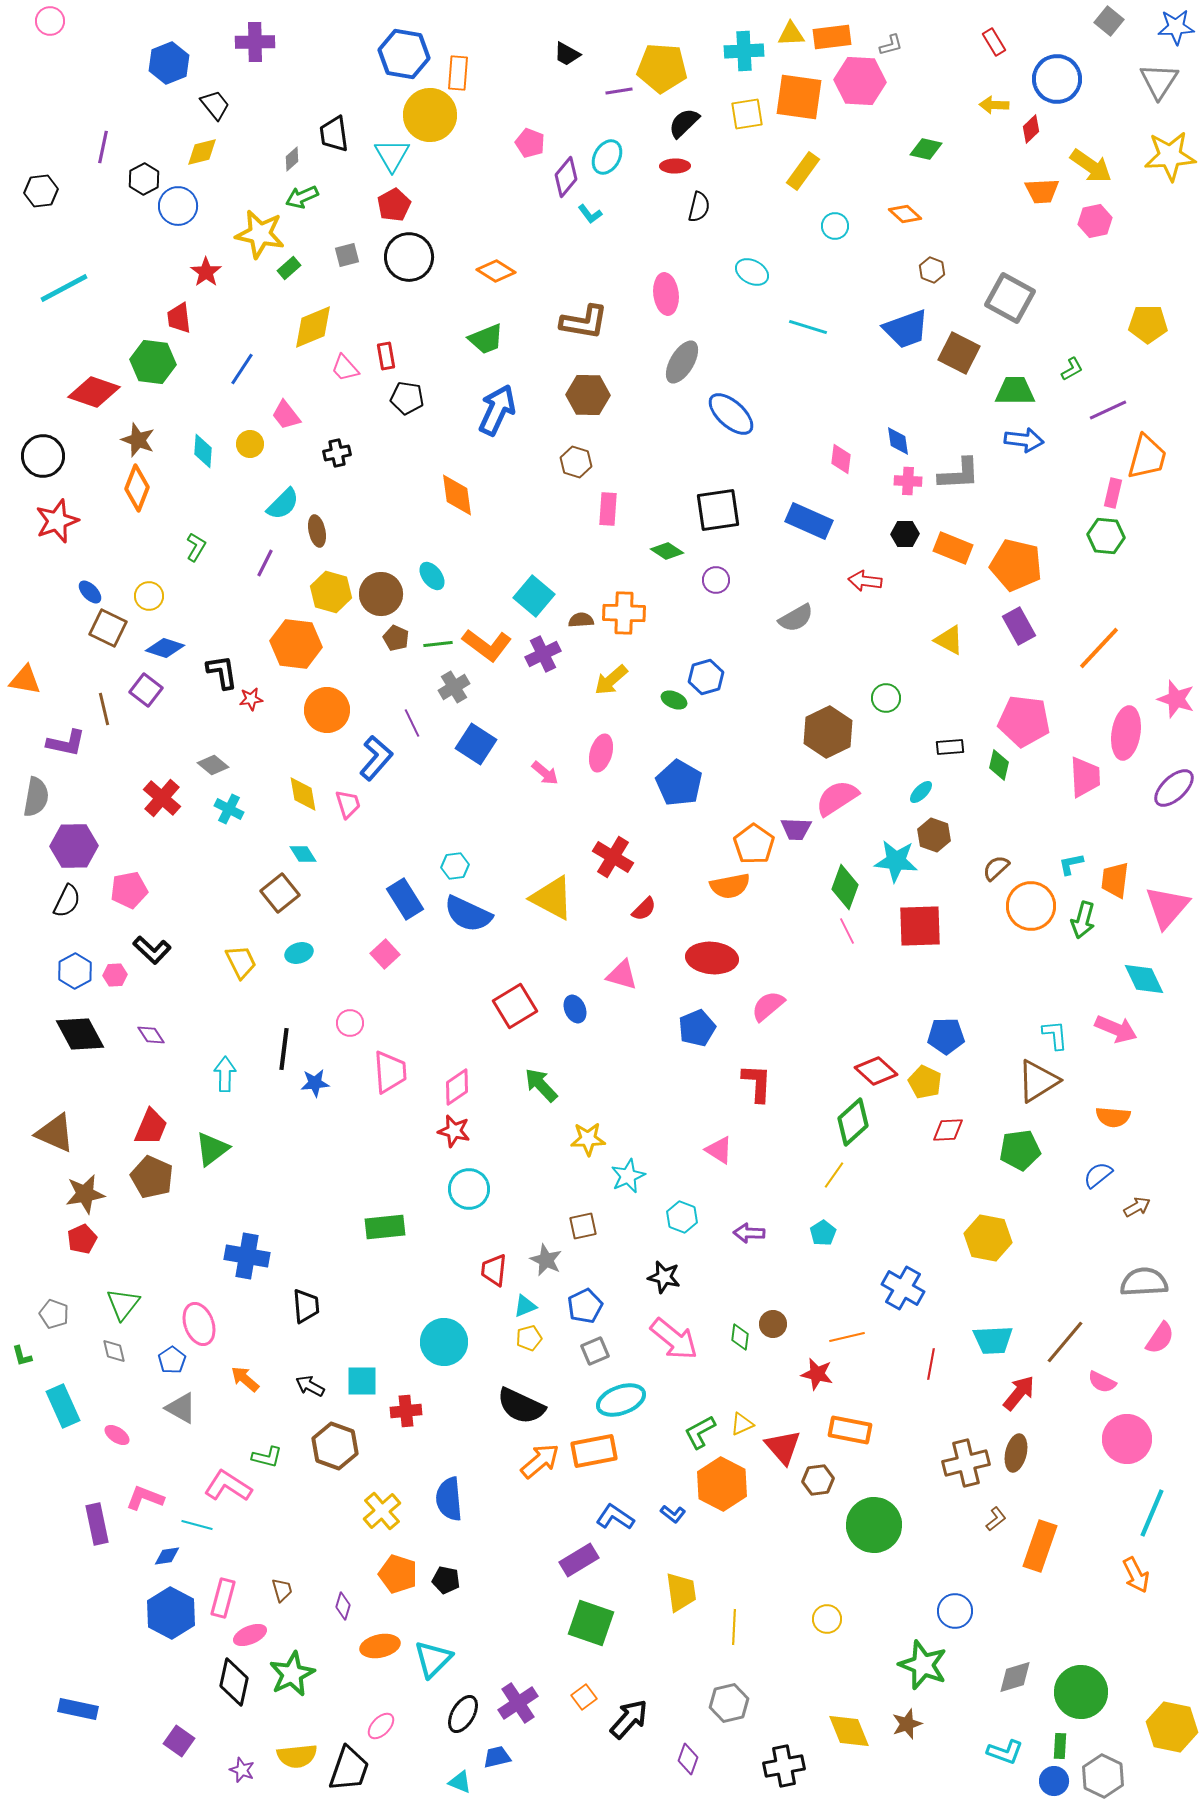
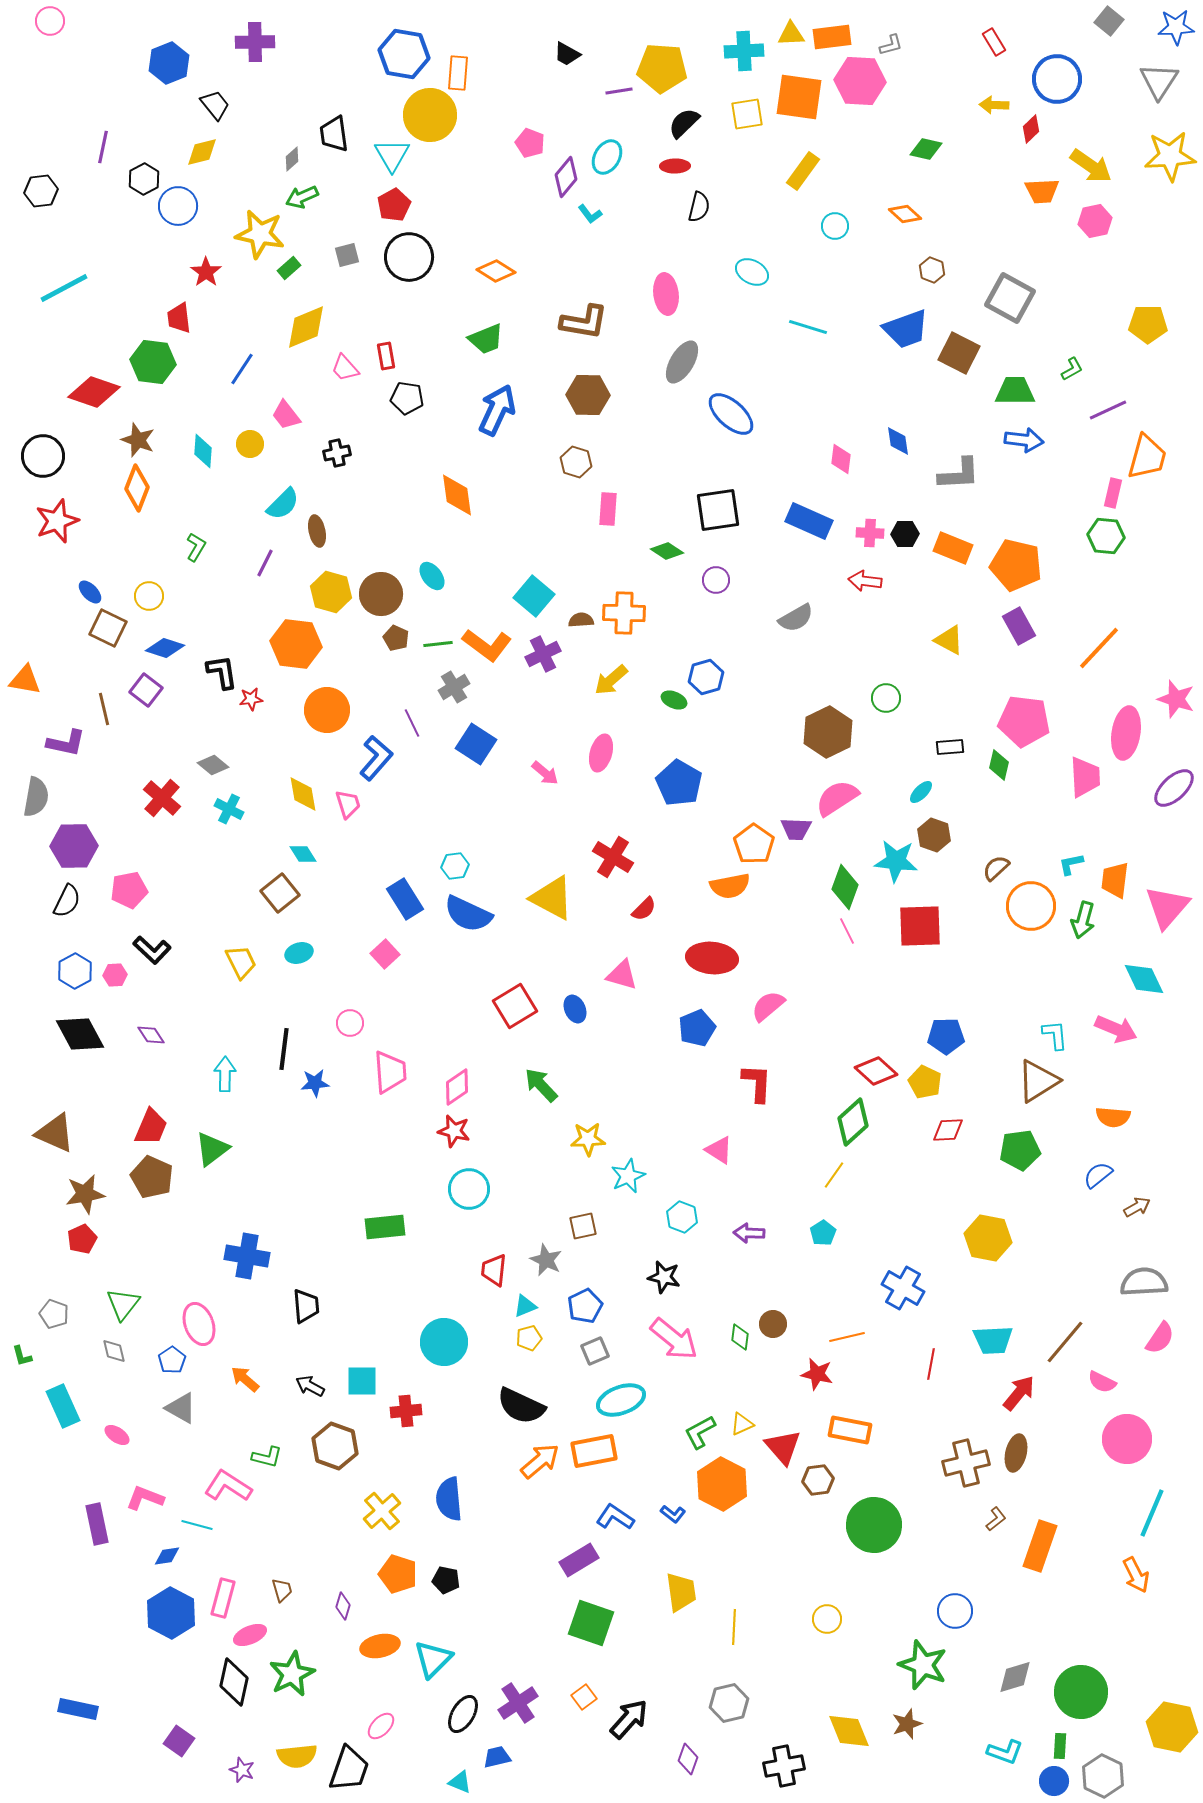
yellow diamond at (313, 327): moved 7 px left
pink cross at (908, 481): moved 38 px left, 52 px down
